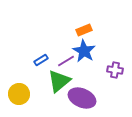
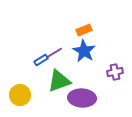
purple line: moved 12 px left, 8 px up
purple cross: moved 2 px down; rotated 21 degrees counterclockwise
green triangle: rotated 20 degrees clockwise
yellow circle: moved 1 px right, 1 px down
purple ellipse: rotated 20 degrees counterclockwise
